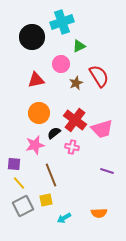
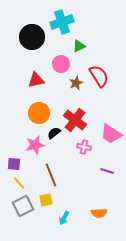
pink trapezoid: moved 9 px right, 5 px down; rotated 50 degrees clockwise
pink cross: moved 12 px right
cyan arrow: rotated 32 degrees counterclockwise
